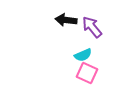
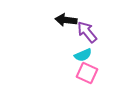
purple arrow: moved 5 px left, 5 px down
